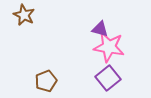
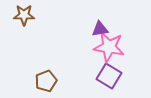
brown star: rotated 25 degrees counterclockwise
purple triangle: rotated 24 degrees counterclockwise
purple square: moved 1 px right, 2 px up; rotated 20 degrees counterclockwise
